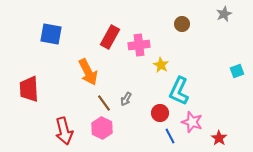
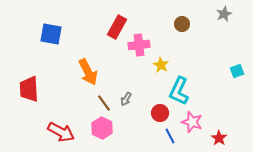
red rectangle: moved 7 px right, 10 px up
red arrow: moved 3 px left, 1 px down; rotated 48 degrees counterclockwise
